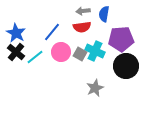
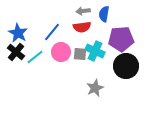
blue star: moved 2 px right
gray square: rotated 24 degrees counterclockwise
